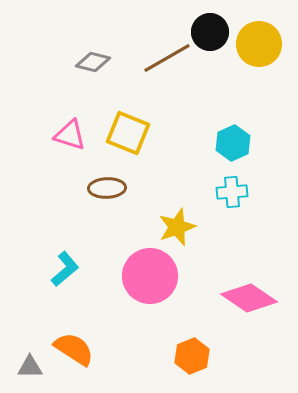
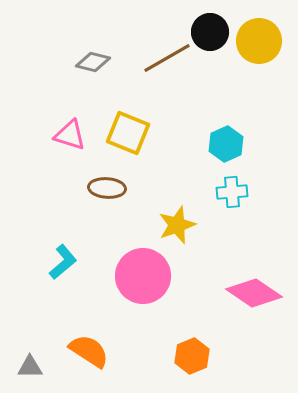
yellow circle: moved 3 px up
cyan hexagon: moved 7 px left, 1 px down
brown ellipse: rotated 6 degrees clockwise
yellow star: moved 2 px up
cyan L-shape: moved 2 px left, 7 px up
pink circle: moved 7 px left
pink diamond: moved 5 px right, 5 px up
orange semicircle: moved 15 px right, 2 px down
